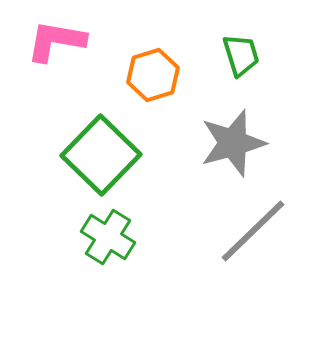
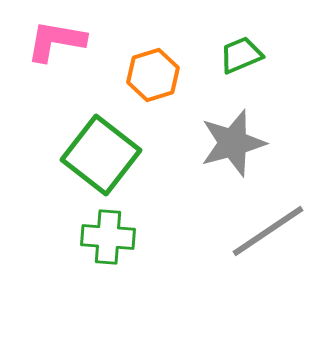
green trapezoid: rotated 96 degrees counterclockwise
green square: rotated 6 degrees counterclockwise
gray line: moved 15 px right; rotated 10 degrees clockwise
green cross: rotated 28 degrees counterclockwise
